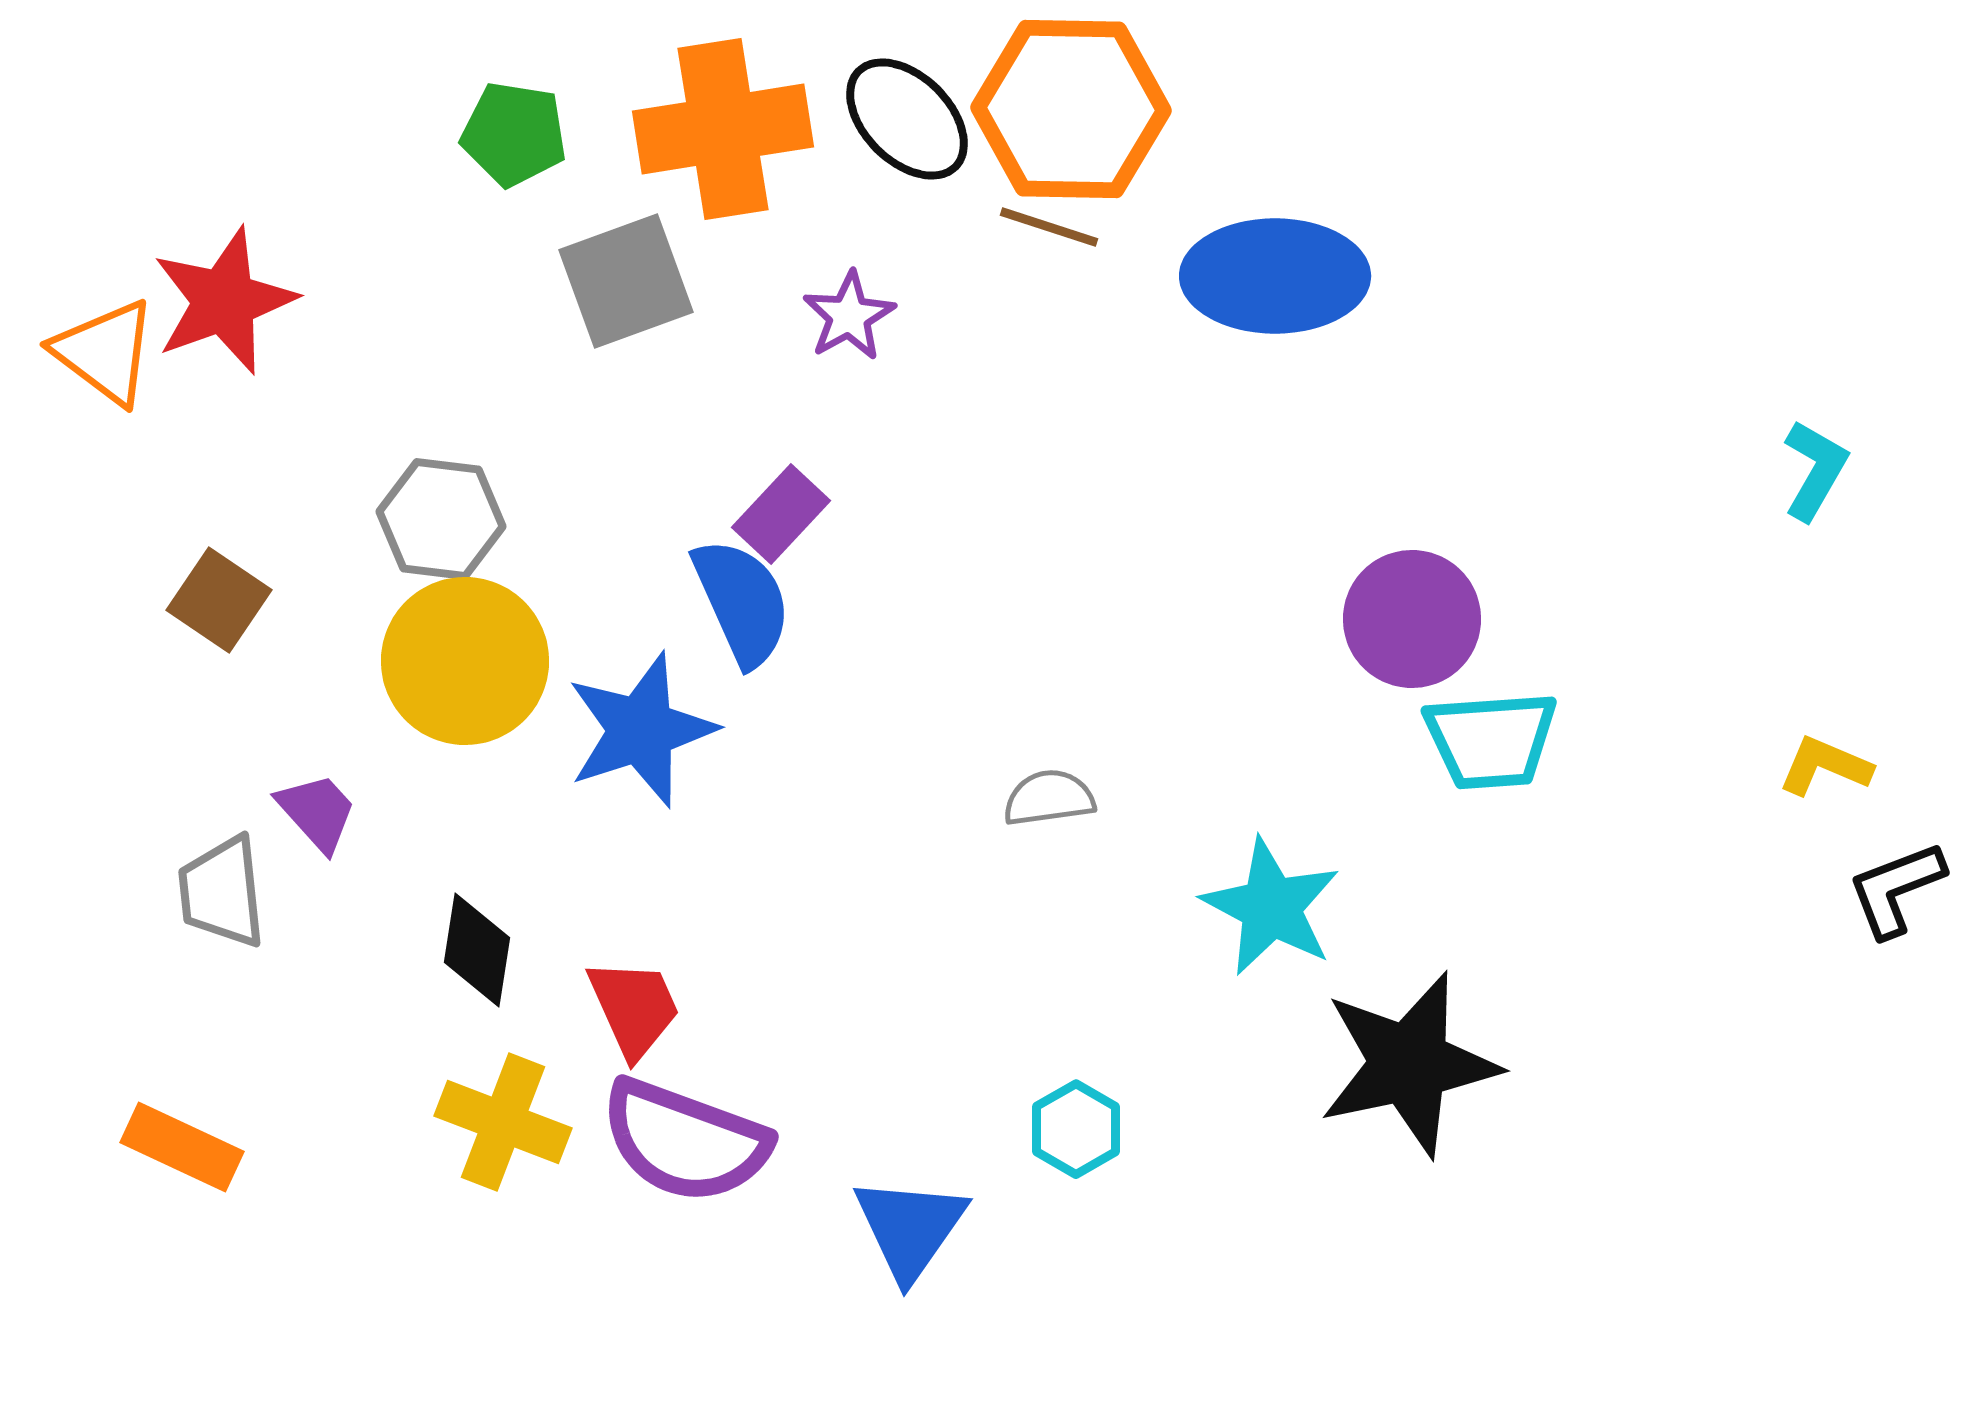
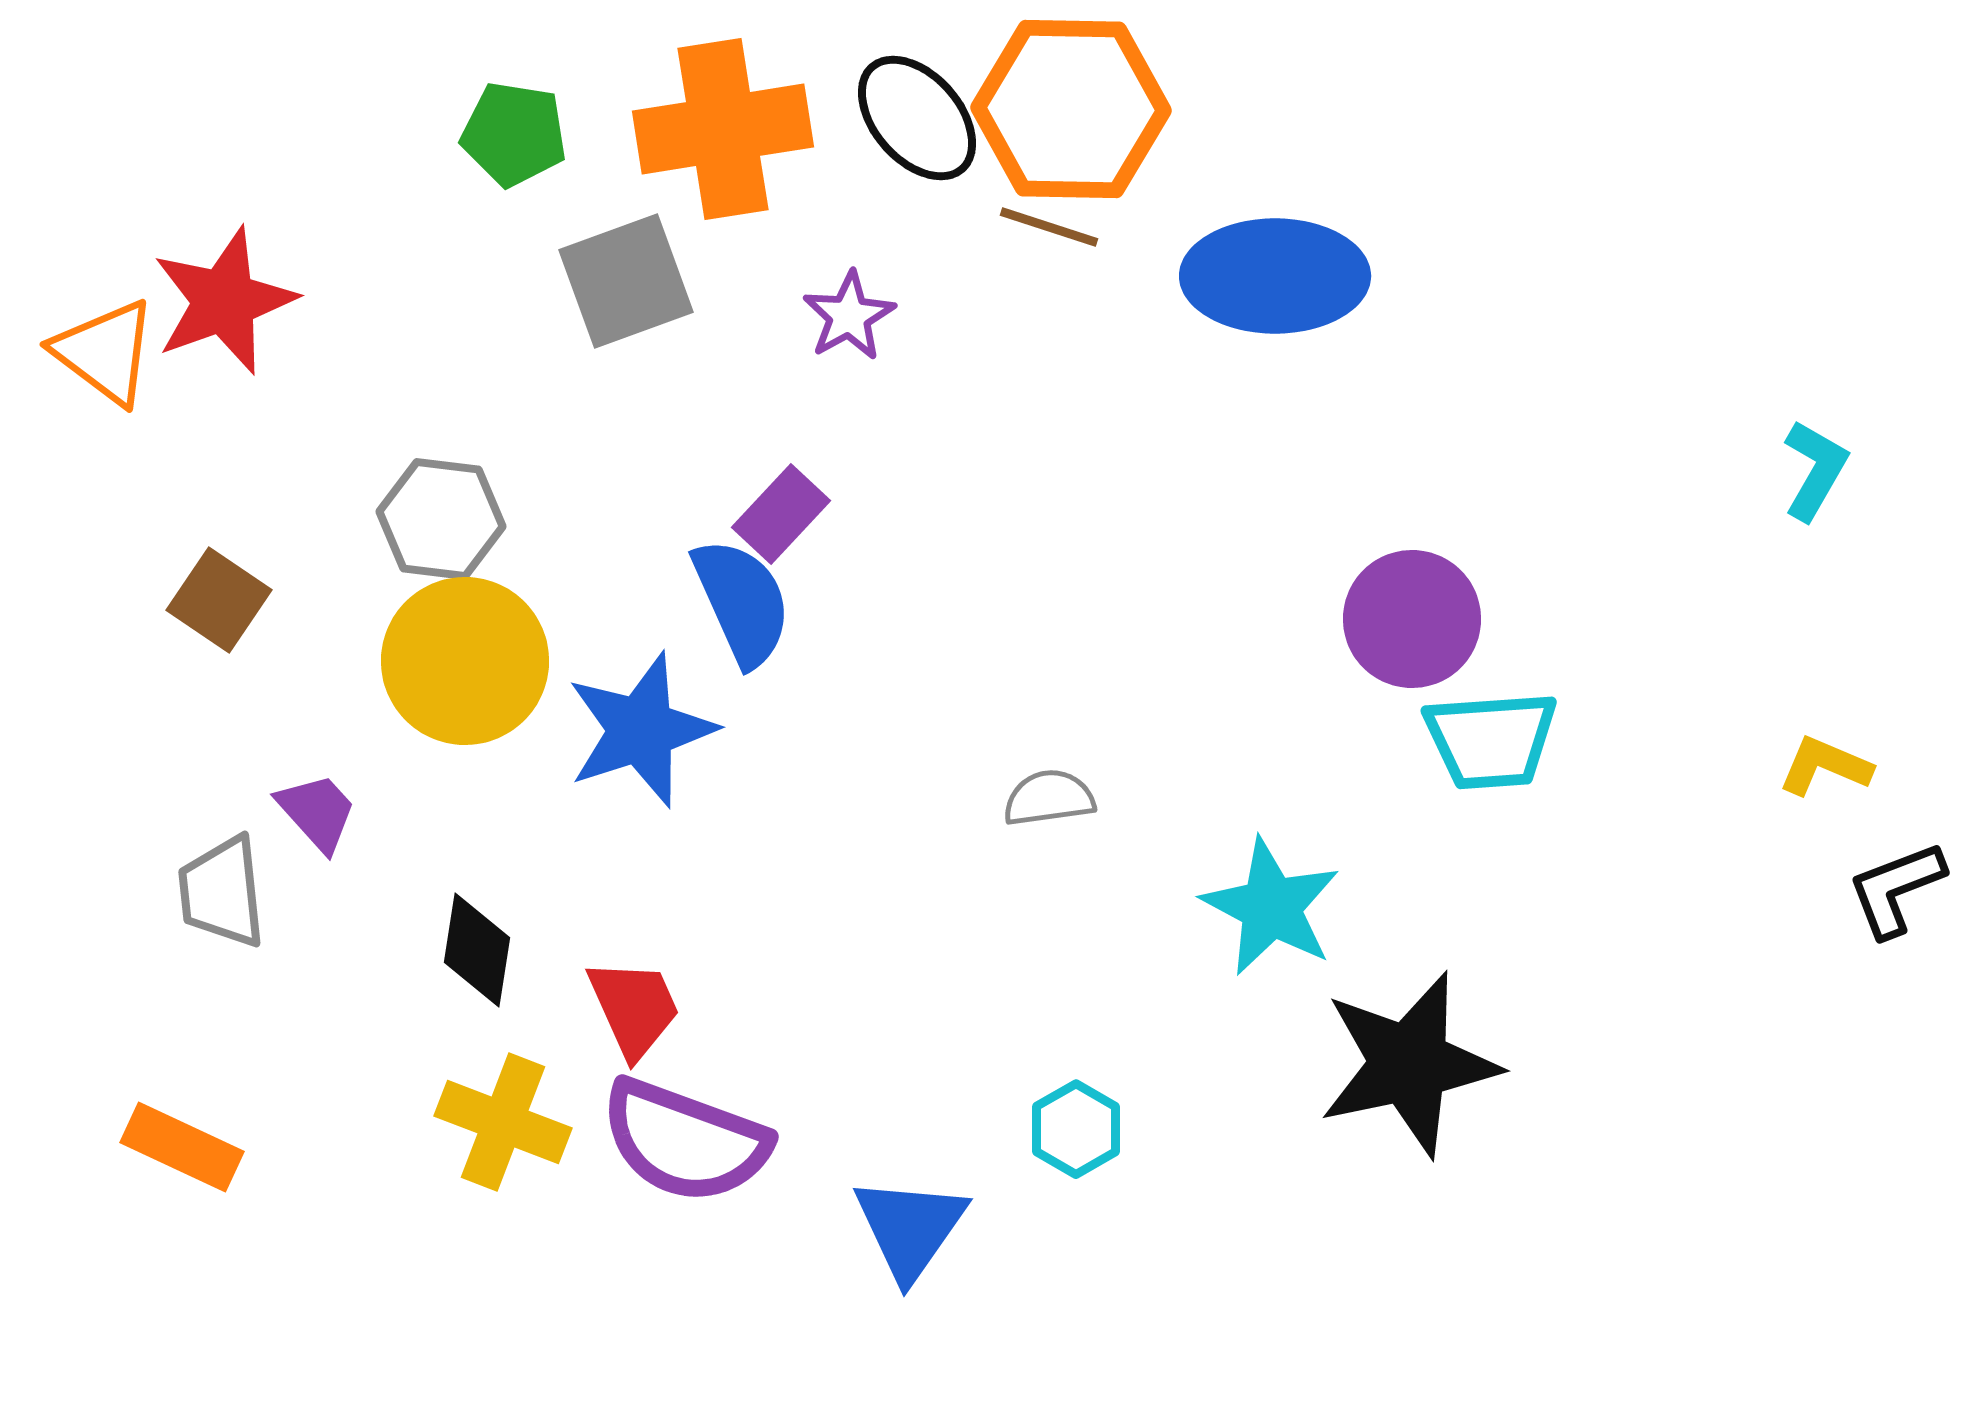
black ellipse: moved 10 px right, 1 px up; rotated 4 degrees clockwise
